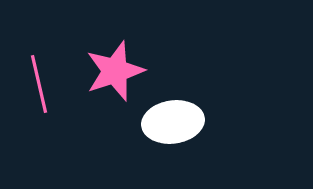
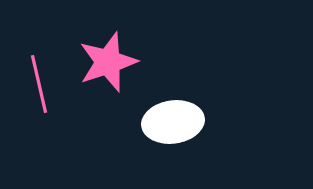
pink star: moved 7 px left, 9 px up
